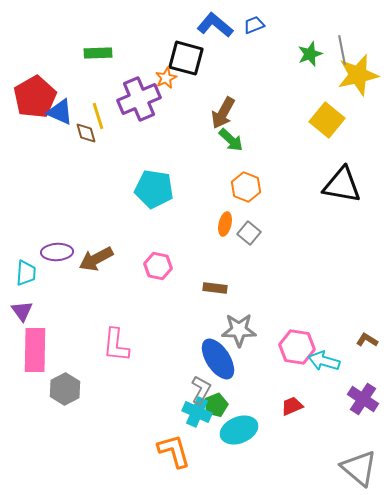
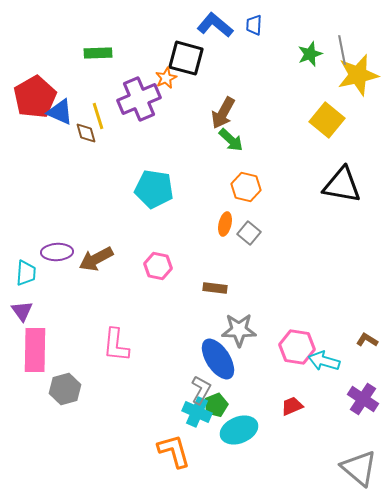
blue trapezoid at (254, 25): rotated 65 degrees counterclockwise
orange hexagon at (246, 187): rotated 8 degrees counterclockwise
gray hexagon at (65, 389): rotated 12 degrees clockwise
